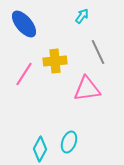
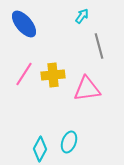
gray line: moved 1 px right, 6 px up; rotated 10 degrees clockwise
yellow cross: moved 2 px left, 14 px down
